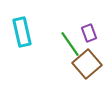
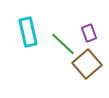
cyan rectangle: moved 6 px right
green line: moved 7 px left; rotated 12 degrees counterclockwise
